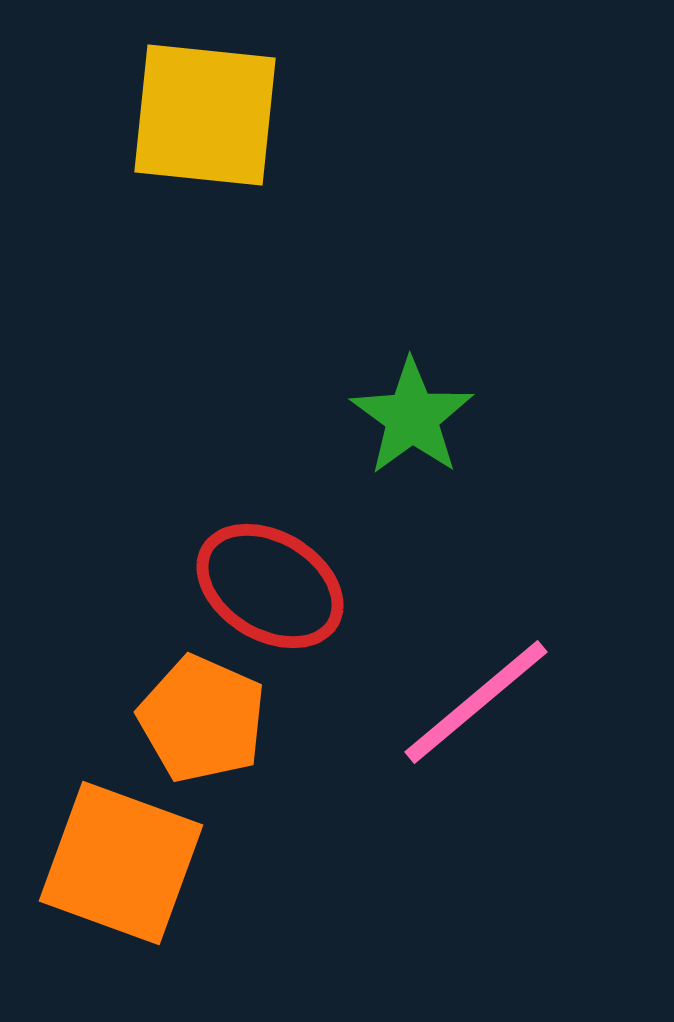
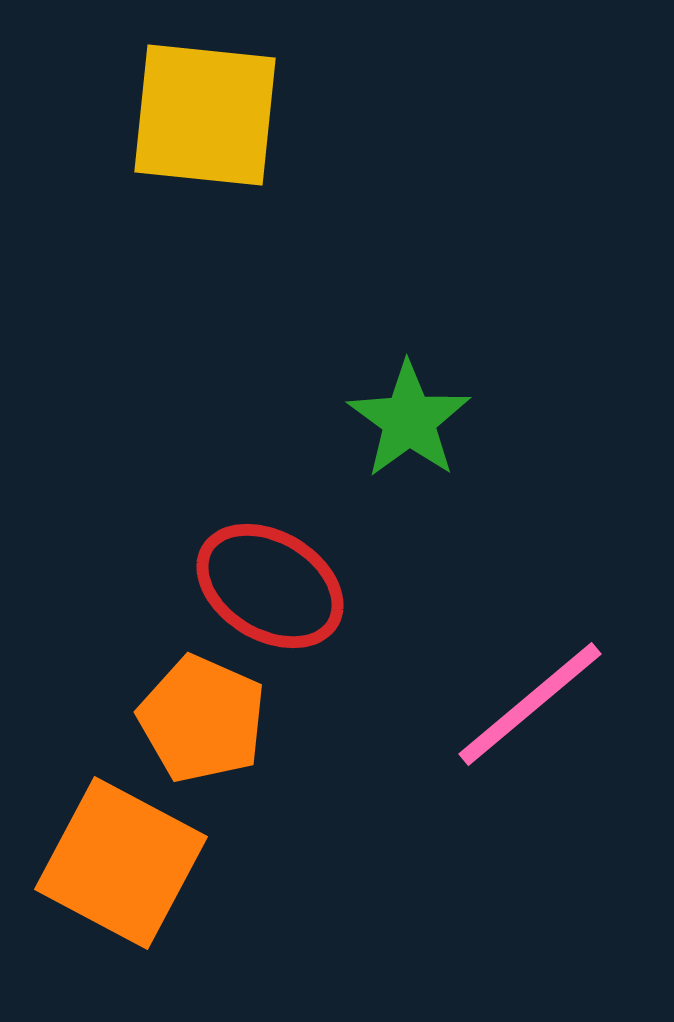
green star: moved 3 px left, 3 px down
pink line: moved 54 px right, 2 px down
orange square: rotated 8 degrees clockwise
